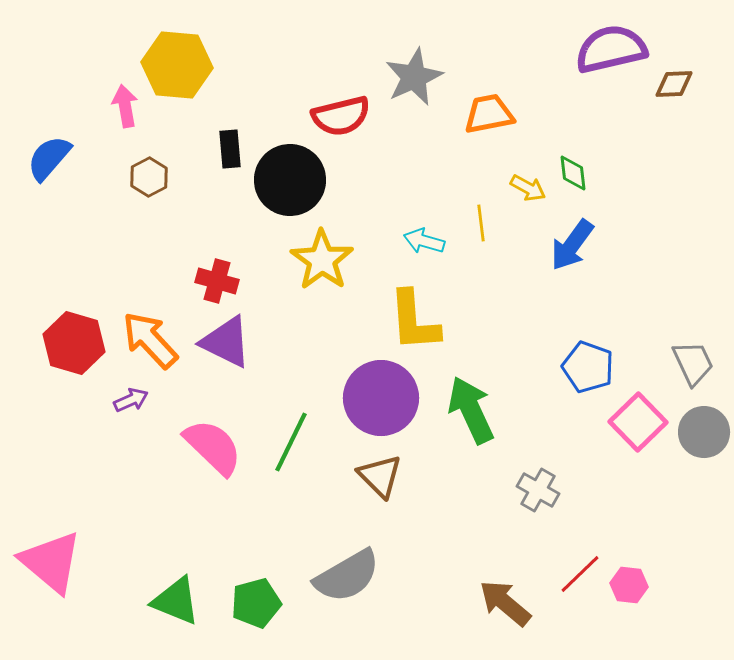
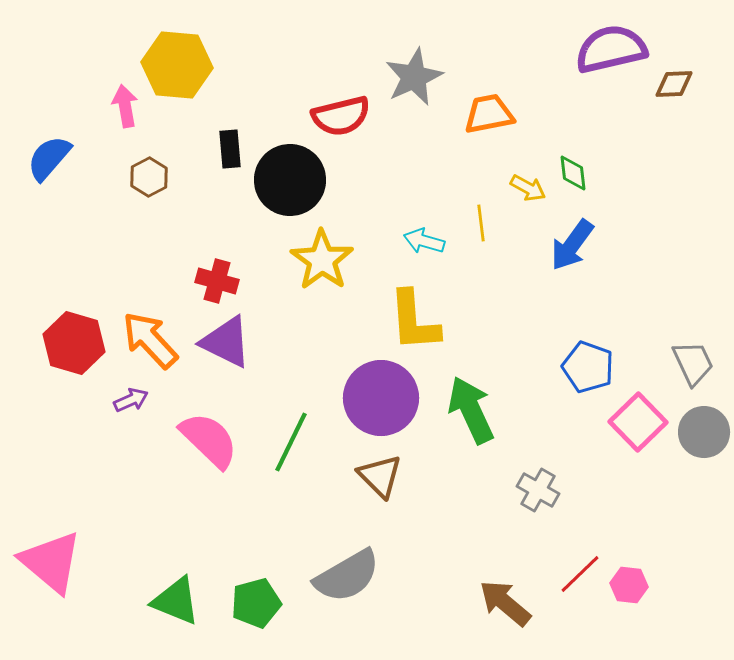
pink semicircle: moved 4 px left, 7 px up
